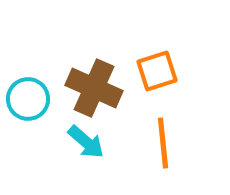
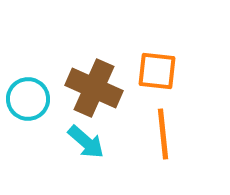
orange square: rotated 24 degrees clockwise
orange line: moved 9 px up
